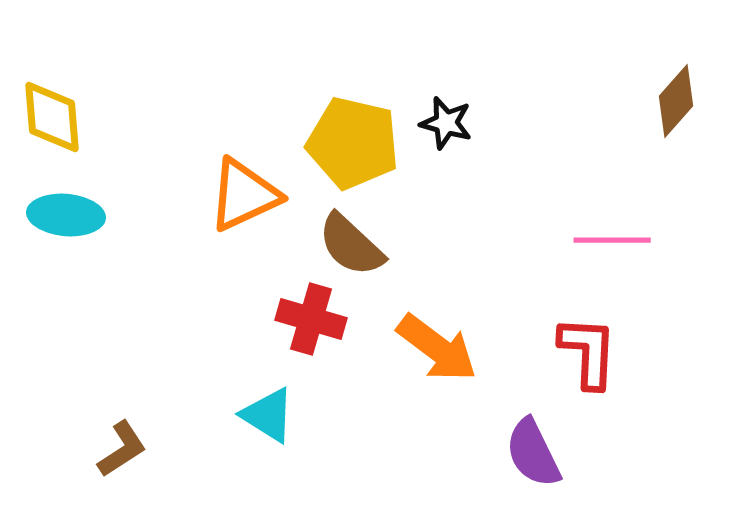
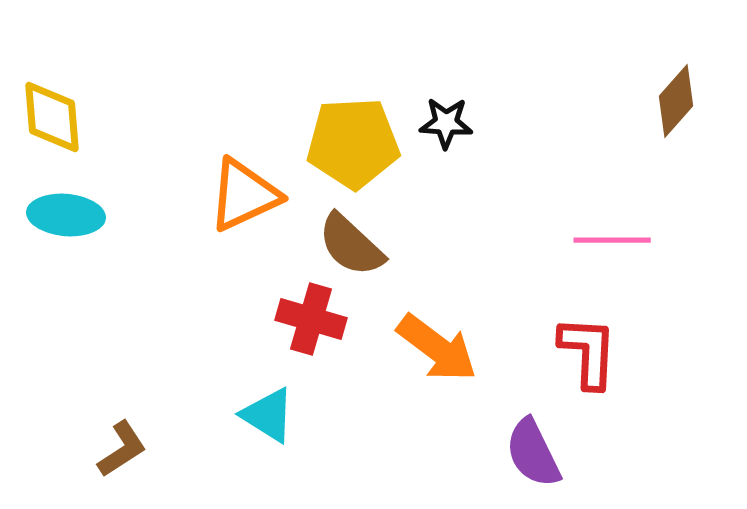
black star: rotated 12 degrees counterclockwise
yellow pentagon: rotated 16 degrees counterclockwise
